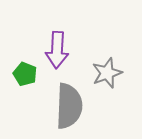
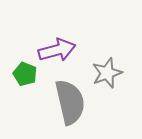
purple arrow: rotated 108 degrees counterclockwise
gray semicircle: moved 1 px right, 4 px up; rotated 15 degrees counterclockwise
